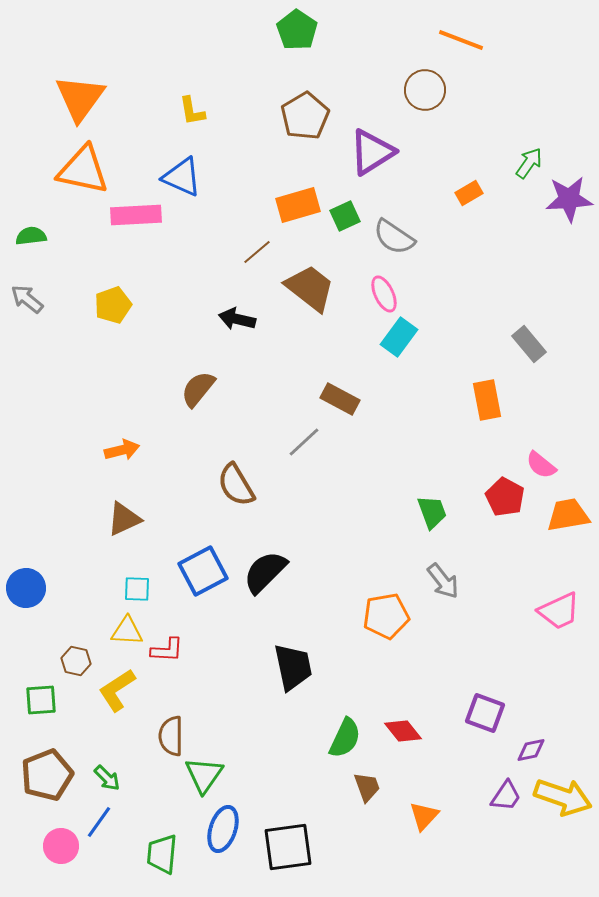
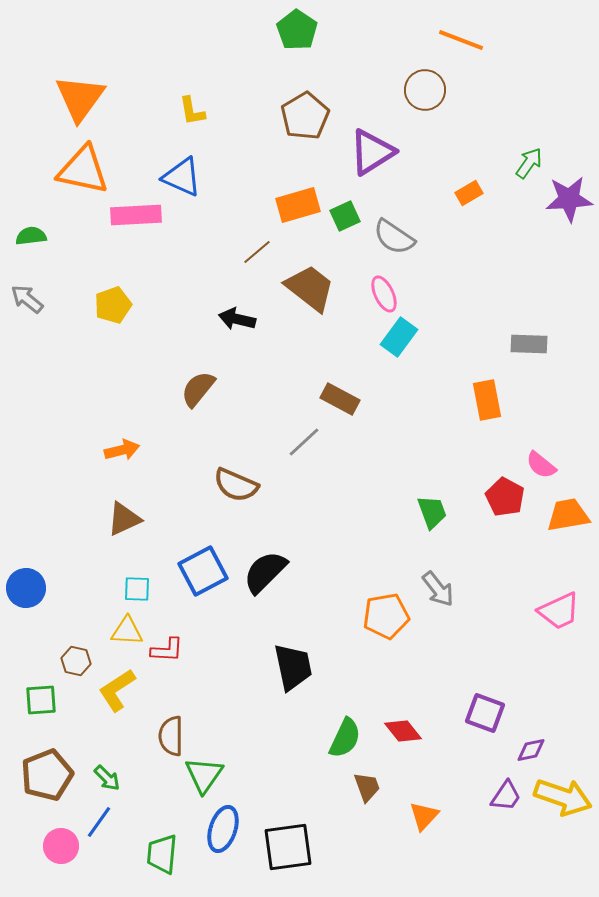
gray rectangle at (529, 344): rotated 48 degrees counterclockwise
brown semicircle at (236, 485): rotated 36 degrees counterclockwise
gray arrow at (443, 581): moved 5 px left, 8 px down
